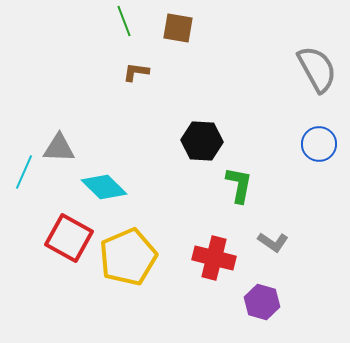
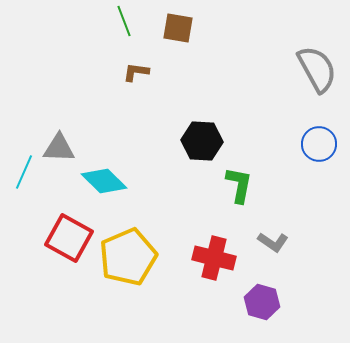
cyan diamond: moved 6 px up
